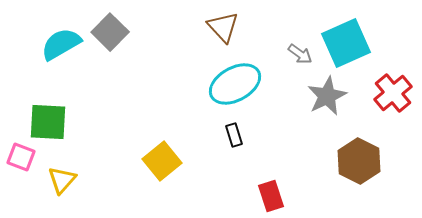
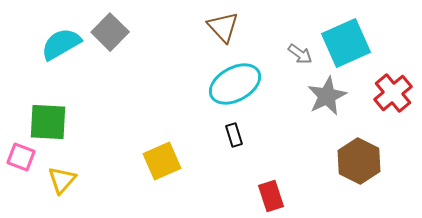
yellow square: rotated 15 degrees clockwise
